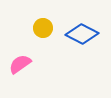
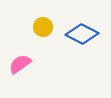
yellow circle: moved 1 px up
